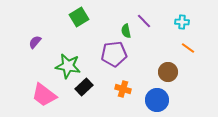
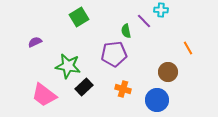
cyan cross: moved 21 px left, 12 px up
purple semicircle: rotated 24 degrees clockwise
orange line: rotated 24 degrees clockwise
